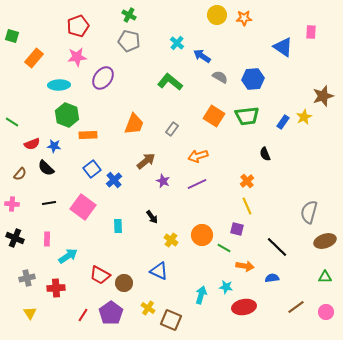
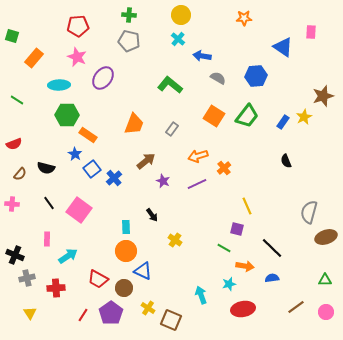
green cross at (129, 15): rotated 24 degrees counterclockwise
yellow circle at (217, 15): moved 36 px left
red pentagon at (78, 26): rotated 15 degrees clockwise
cyan cross at (177, 43): moved 1 px right, 4 px up
blue arrow at (202, 56): rotated 24 degrees counterclockwise
pink star at (77, 57): rotated 30 degrees clockwise
gray semicircle at (220, 77): moved 2 px left, 1 px down
blue hexagon at (253, 79): moved 3 px right, 3 px up
green L-shape at (170, 82): moved 3 px down
green hexagon at (67, 115): rotated 20 degrees counterclockwise
green trapezoid at (247, 116): rotated 45 degrees counterclockwise
green line at (12, 122): moved 5 px right, 22 px up
orange rectangle at (88, 135): rotated 36 degrees clockwise
red semicircle at (32, 144): moved 18 px left
blue star at (54, 146): moved 21 px right, 8 px down; rotated 24 degrees clockwise
black semicircle at (265, 154): moved 21 px right, 7 px down
black semicircle at (46, 168): rotated 30 degrees counterclockwise
blue cross at (114, 180): moved 2 px up
orange cross at (247, 181): moved 23 px left, 13 px up
black line at (49, 203): rotated 64 degrees clockwise
pink square at (83, 207): moved 4 px left, 3 px down
black arrow at (152, 217): moved 2 px up
cyan rectangle at (118, 226): moved 8 px right, 1 px down
orange circle at (202, 235): moved 76 px left, 16 px down
black cross at (15, 238): moved 17 px down
yellow cross at (171, 240): moved 4 px right
brown ellipse at (325, 241): moved 1 px right, 4 px up
black line at (277, 247): moved 5 px left, 1 px down
blue triangle at (159, 271): moved 16 px left
red trapezoid at (100, 275): moved 2 px left, 4 px down
green triangle at (325, 277): moved 3 px down
brown circle at (124, 283): moved 5 px down
cyan star at (226, 287): moved 3 px right, 3 px up; rotated 24 degrees counterclockwise
cyan arrow at (201, 295): rotated 36 degrees counterclockwise
red ellipse at (244, 307): moved 1 px left, 2 px down
